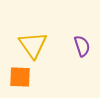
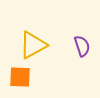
yellow triangle: rotated 36 degrees clockwise
